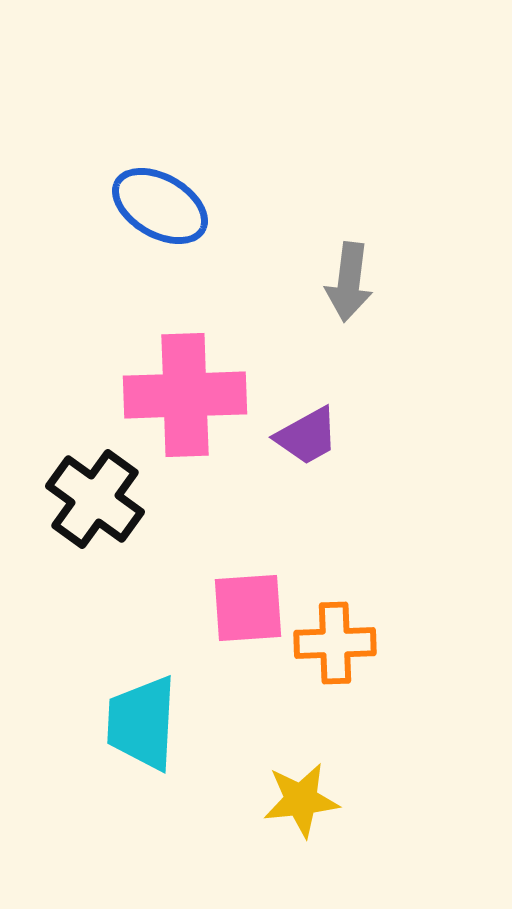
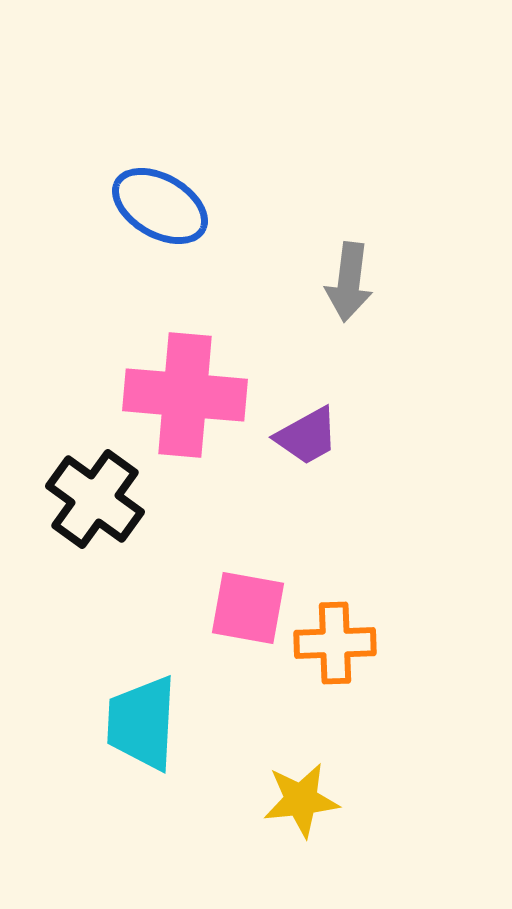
pink cross: rotated 7 degrees clockwise
pink square: rotated 14 degrees clockwise
